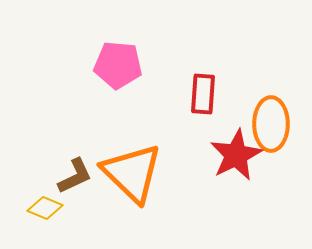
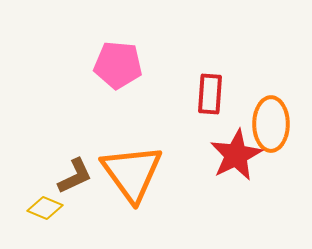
red rectangle: moved 7 px right
orange triangle: rotated 10 degrees clockwise
